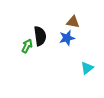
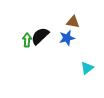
black semicircle: rotated 126 degrees counterclockwise
green arrow: moved 6 px up; rotated 24 degrees counterclockwise
